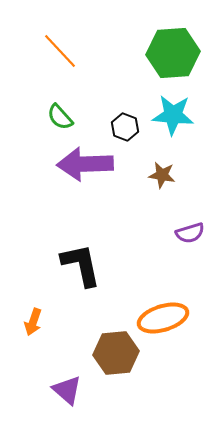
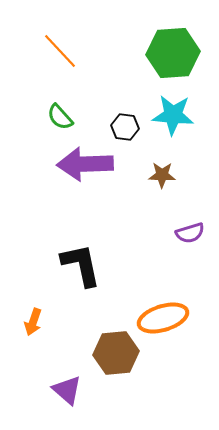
black hexagon: rotated 12 degrees counterclockwise
brown star: rotated 8 degrees counterclockwise
